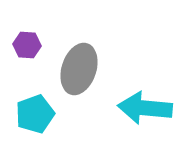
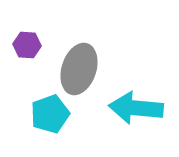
cyan arrow: moved 9 px left
cyan pentagon: moved 15 px right
